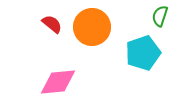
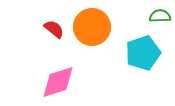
green semicircle: rotated 70 degrees clockwise
red semicircle: moved 2 px right, 5 px down
pink diamond: rotated 12 degrees counterclockwise
